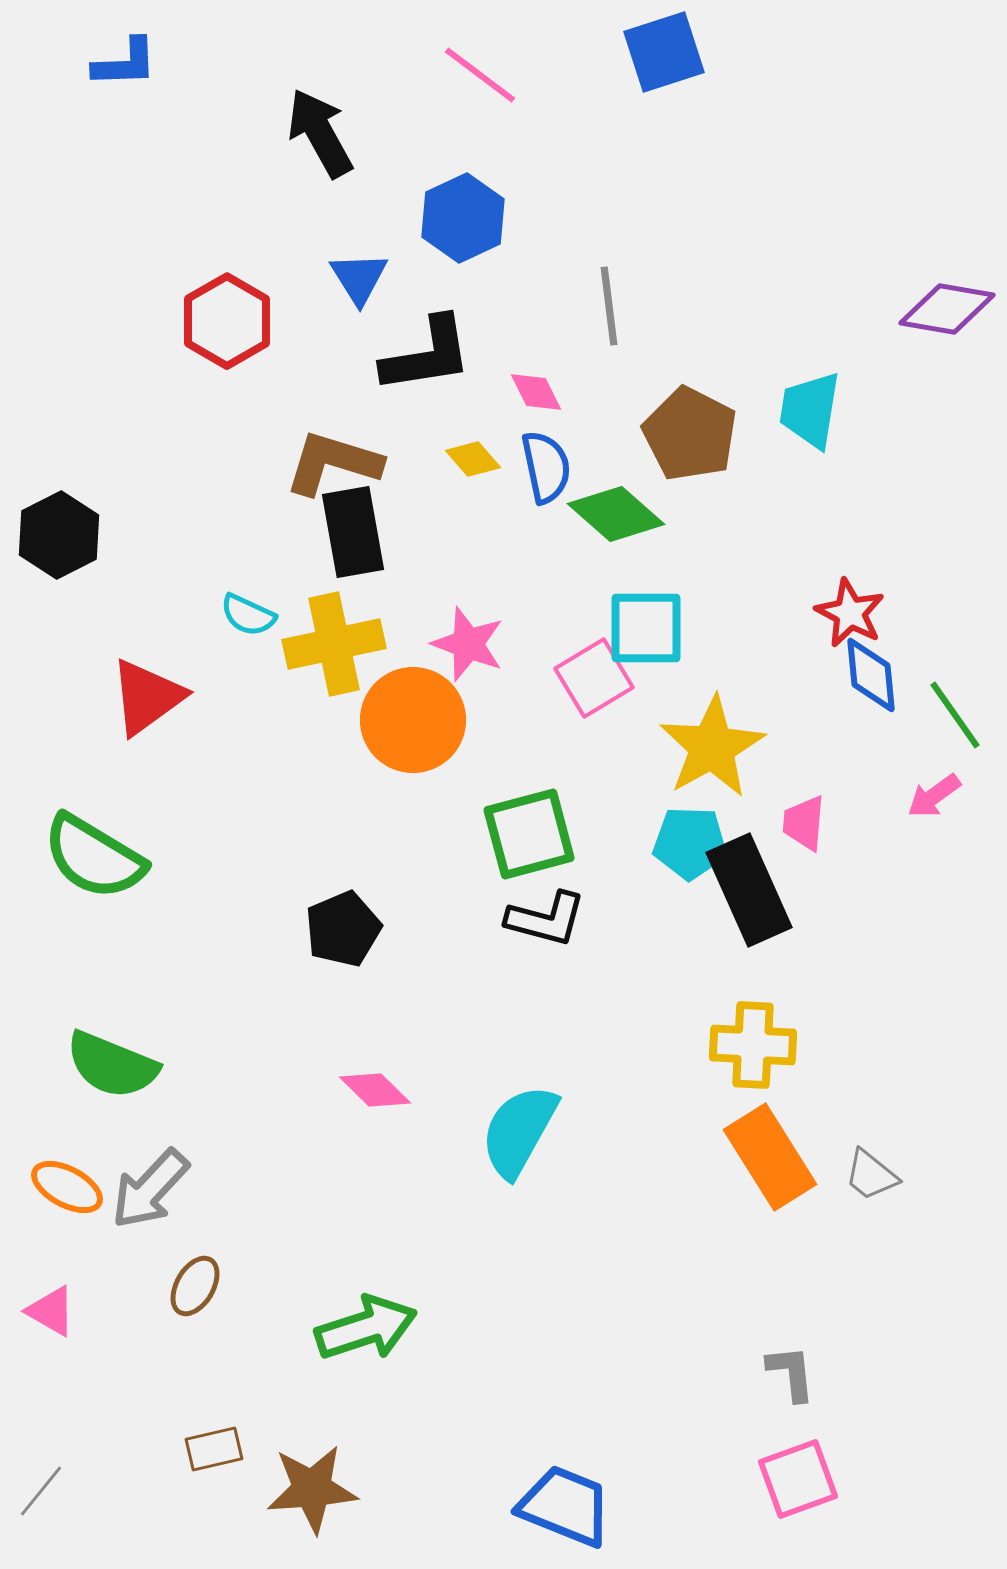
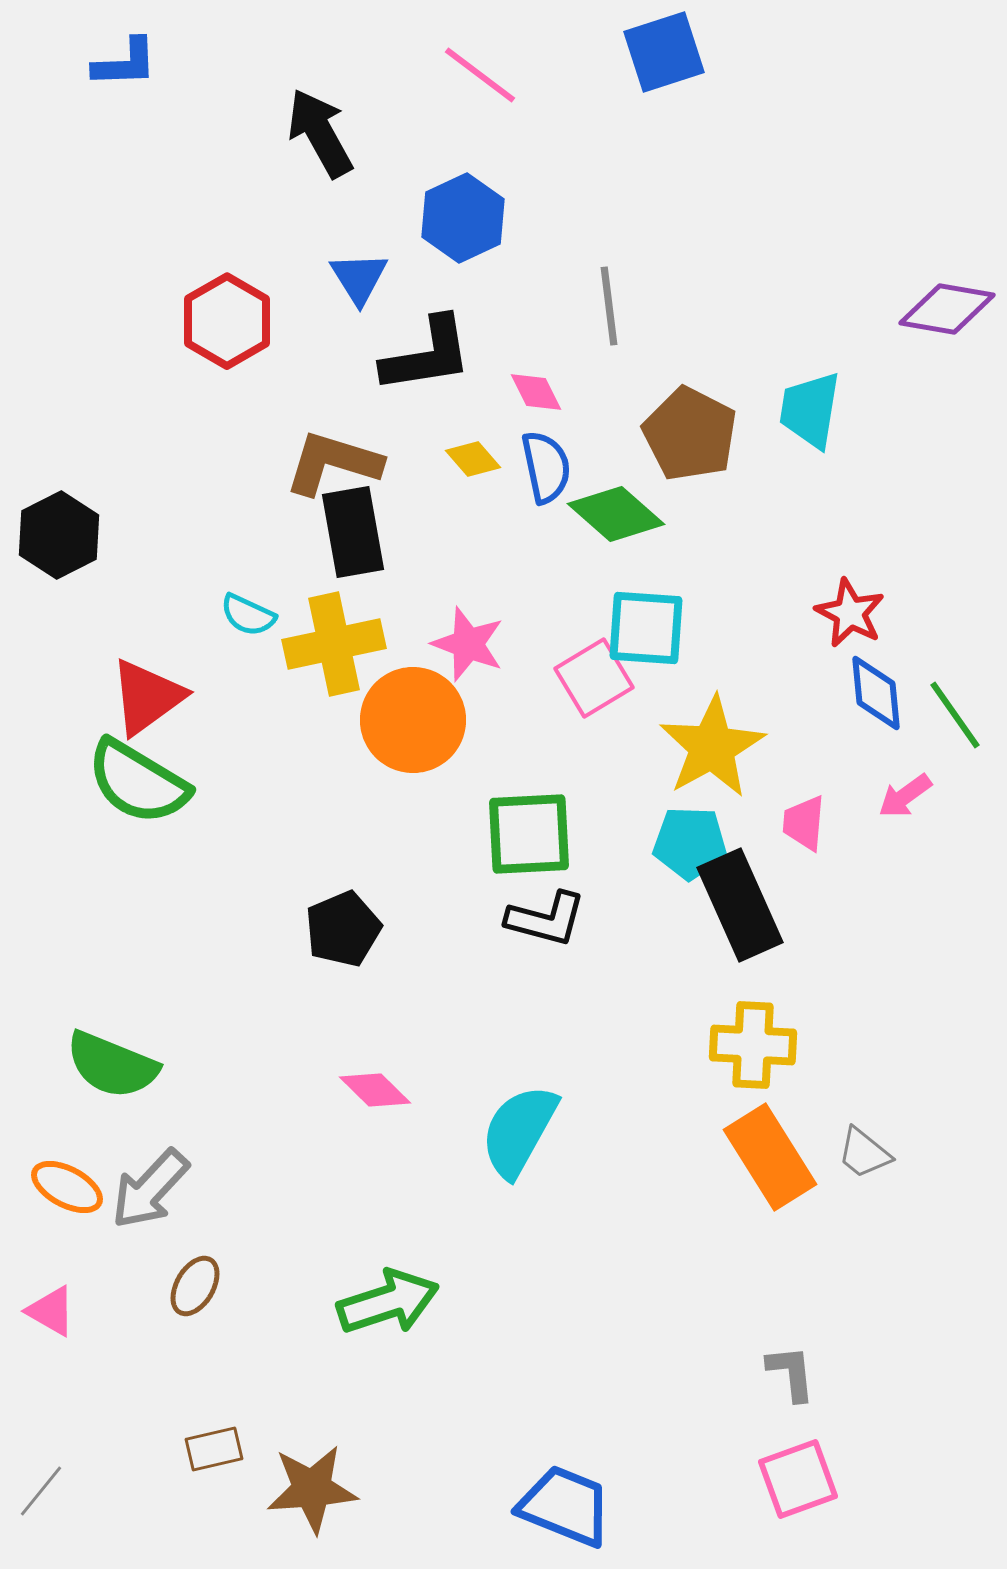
cyan square at (646, 628): rotated 4 degrees clockwise
blue diamond at (871, 675): moved 5 px right, 18 px down
pink arrow at (934, 796): moved 29 px left
green square at (529, 834): rotated 12 degrees clockwise
green semicircle at (94, 857): moved 44 px right, 75 px up
black rectangle at (749, 890): moved 9 px left, 15 px down
gray trapezoid at (871, 1175): moved 7 px left, 22 px up
green arrow at (366, 1328): moved 22 px right, 26 px up
